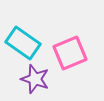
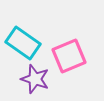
pink square: moved 1 px left, 3 px down
